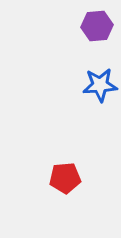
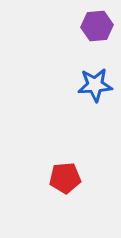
blue star: moved 5 px left
